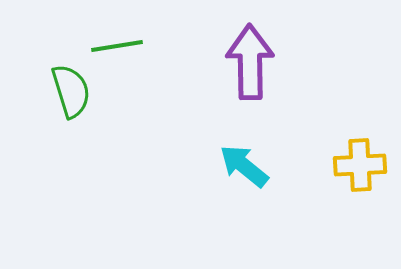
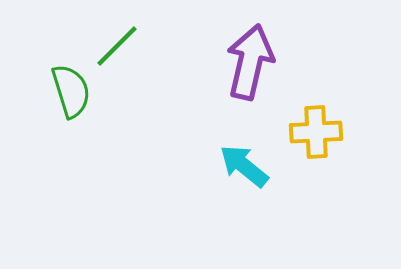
green line: rotated 36 degrees counterclockwise
purple arrow: rotated 14 degrees clockwise
yellow cross: moved 44 px left, 33 px up
